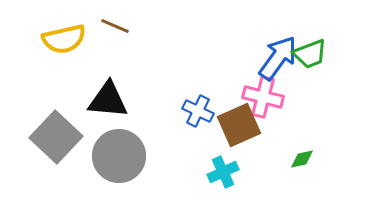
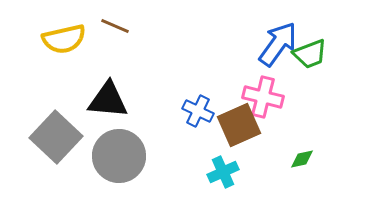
blue arrow: moved 14 px up
